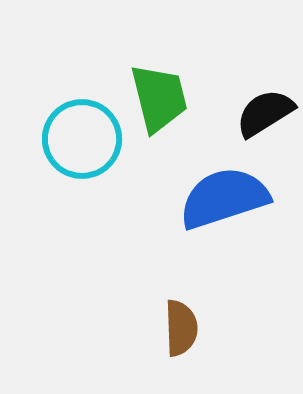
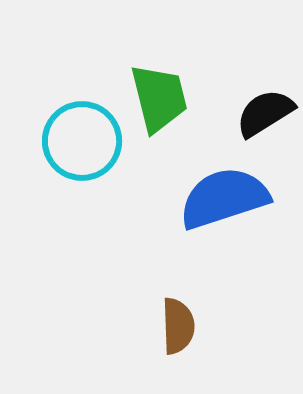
cyan circle: moved 2 px down
brown semicircle: moved 3 px left, 2 px up
